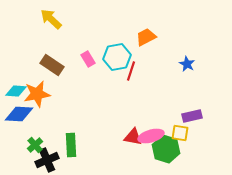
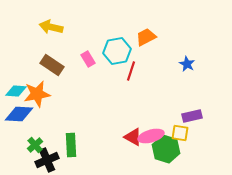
yellow arrow: moved 8 px down; rotated 30 degrees counterclockwise
cyan hexagon: moved 6 px up
red triangle: rotated 18 degrees clockwise
